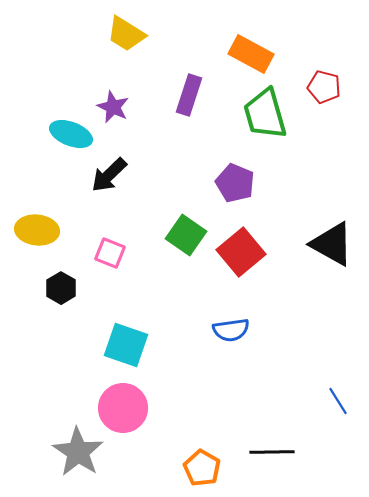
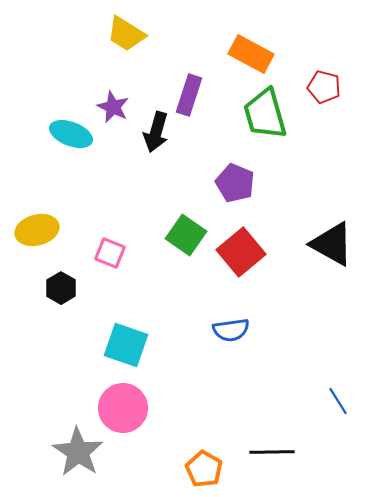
black arrow: moved 47 px right, 43 px up; rotated 30 degrees counterclockwise
yellow ellipse: rotated 21 degrees counterclockwise
orange pentagon: moved 2 px right, 1 px down
